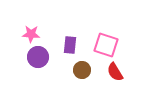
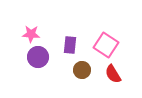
pink square: rotated 15 degrees clockwise
red semicircle: moved 2 px left, 2 px down
